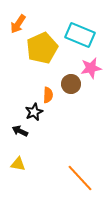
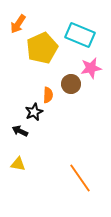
orange line: rotated 8 degrees clockwise
